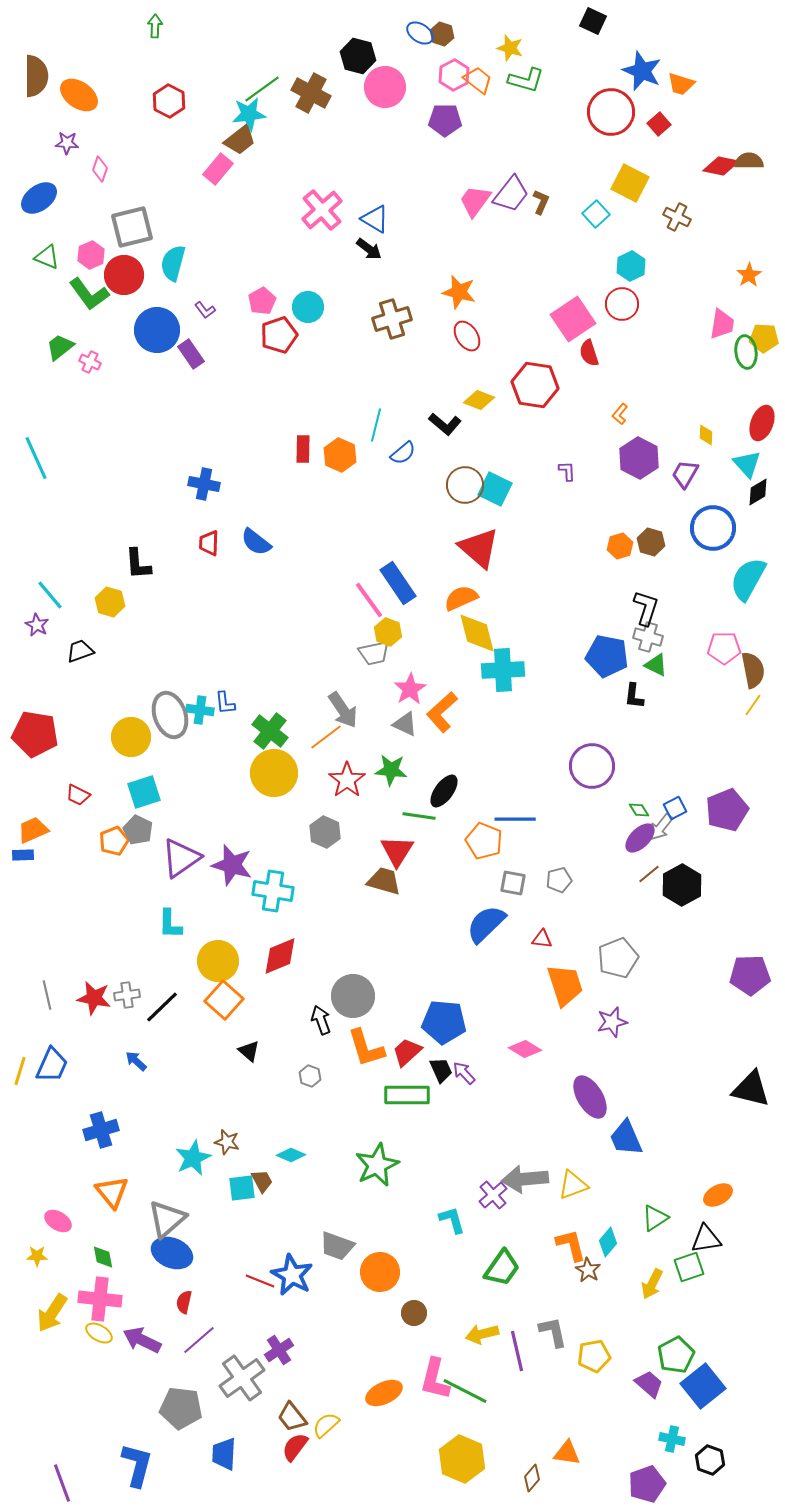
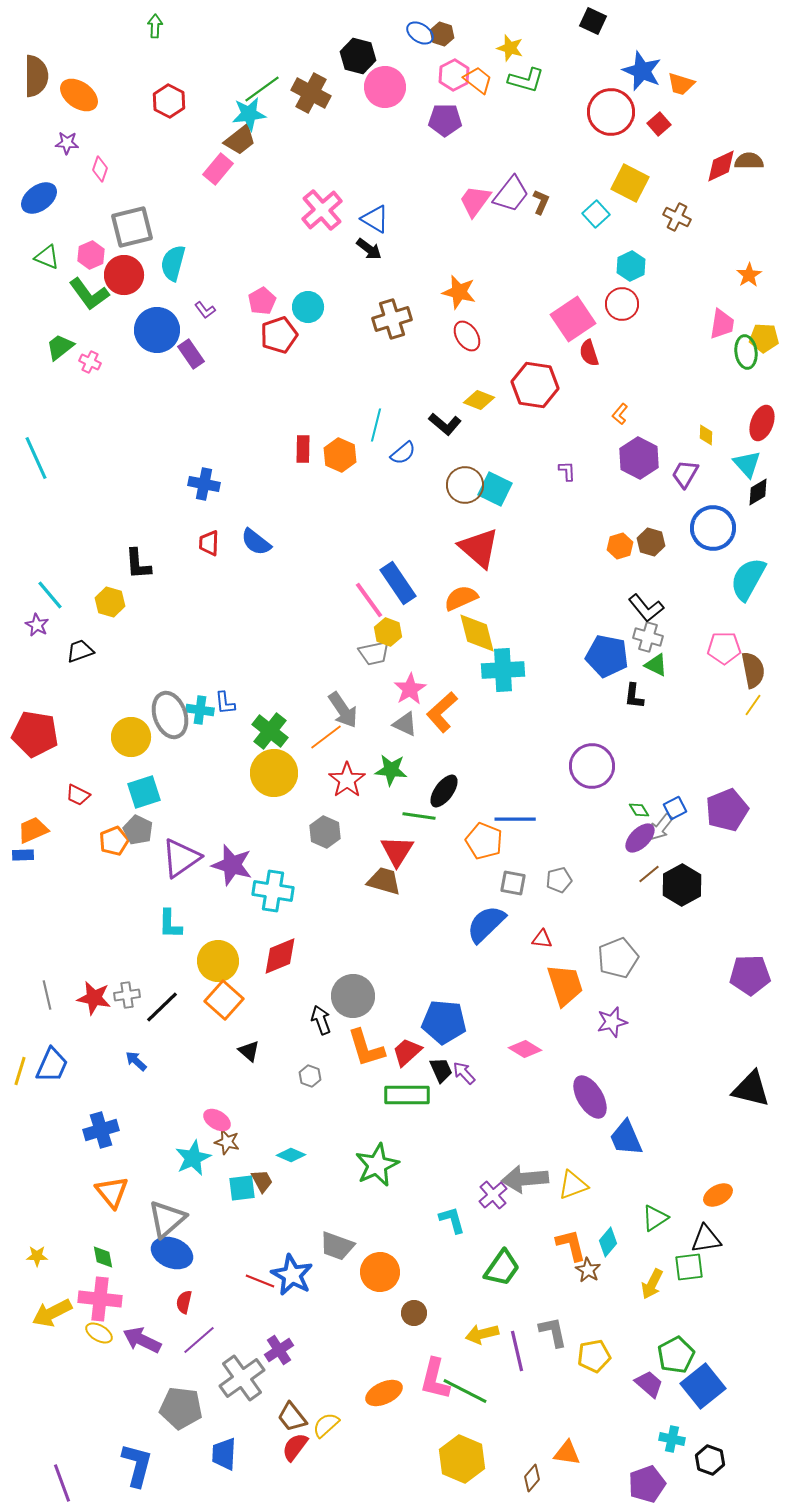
red diamond at (721, 166): rotated 36 degrees counterclockwise
black L-shape at (646, 608): rotated 123 degrees clockwise
pink ellipse at (58, 1221): moved 159 px right, 101 px up
green square at (689, 1267): rotated 12 degrees clockwise
yellow arrow at (52, 1313): rotated 30 degrees clockwise
